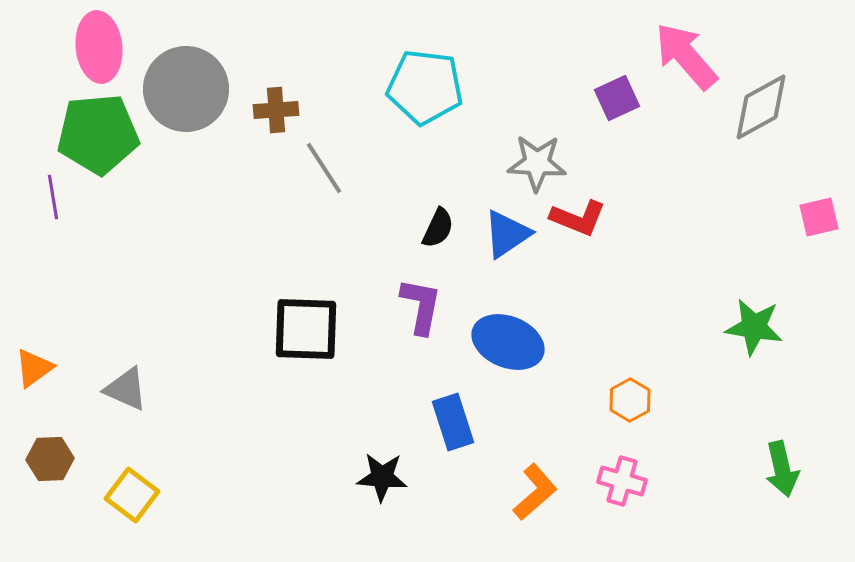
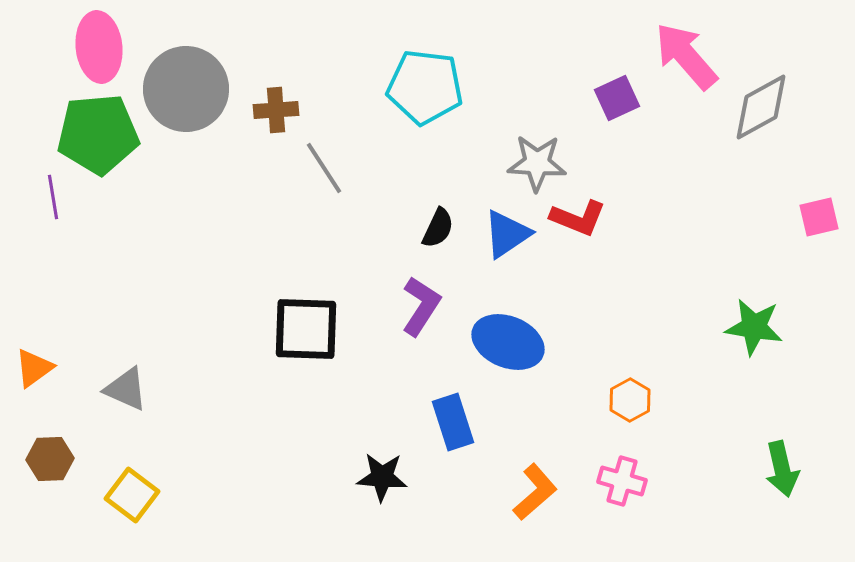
purple L-shape: rotated 22 degrees clockwise
